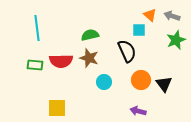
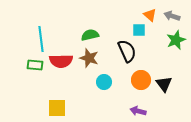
cyan line: moved 4 px right, 11 px down
